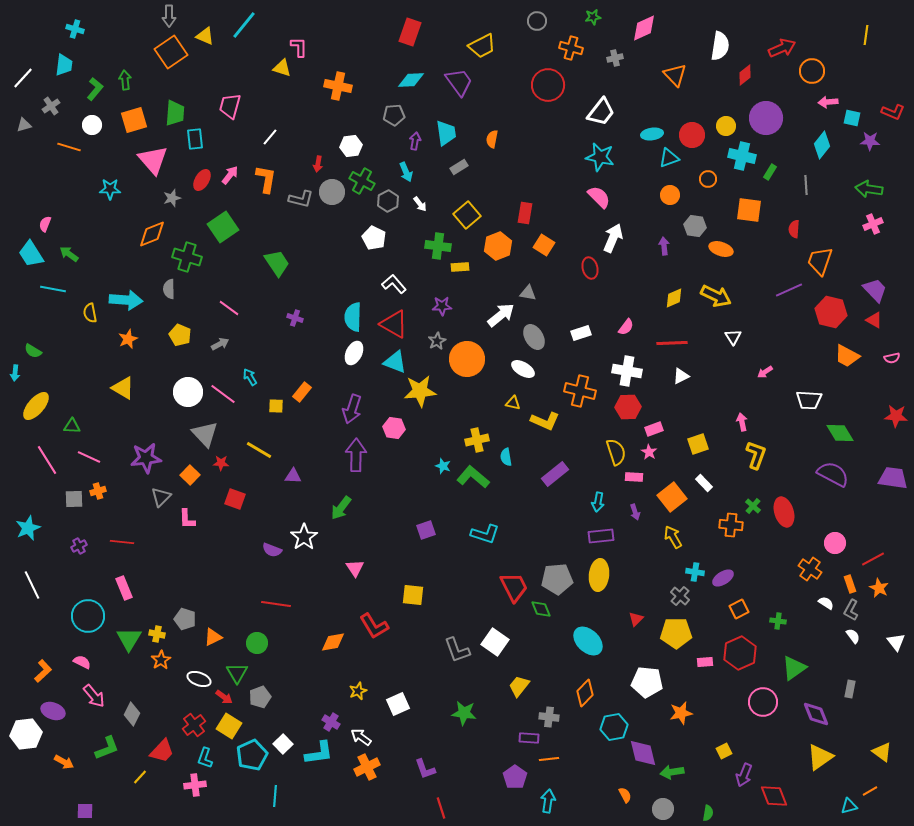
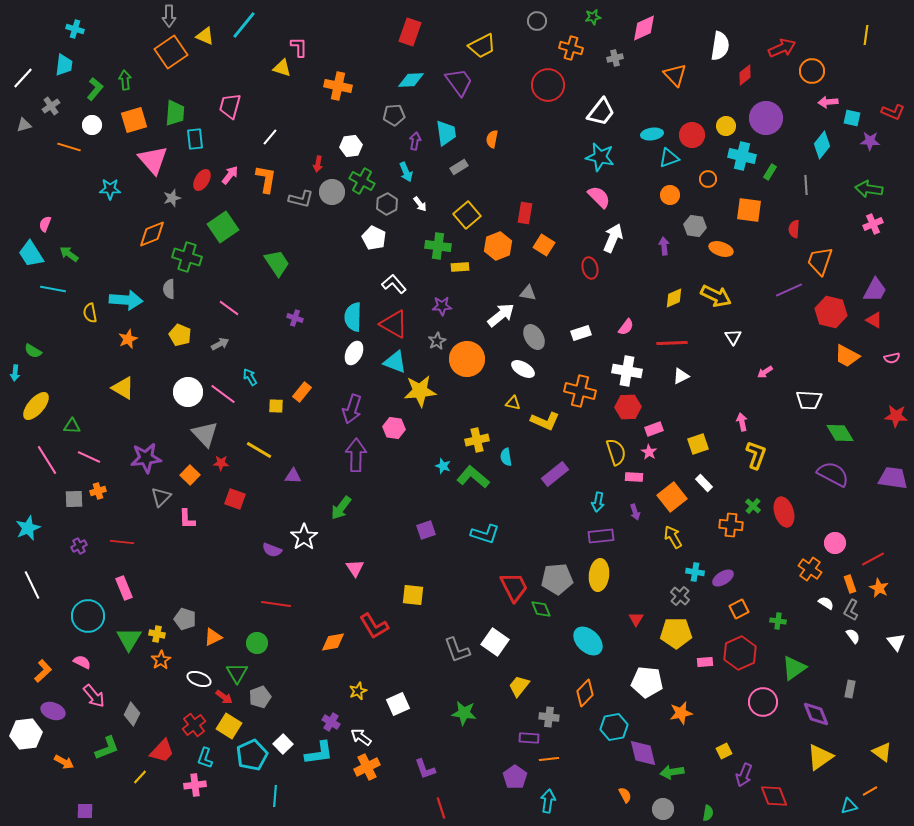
gray hexagon at (388, 201): moved 1 px left, 3 px down
purple trapezoid at (875, 290): rotated 72 degrees clockwise
red triangle at (636, 619): rotated 14 degrees counterclockwise
